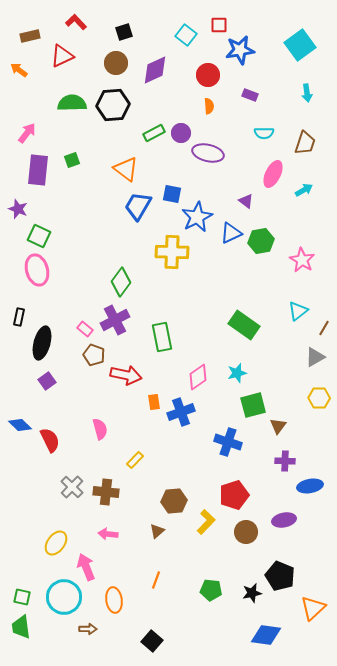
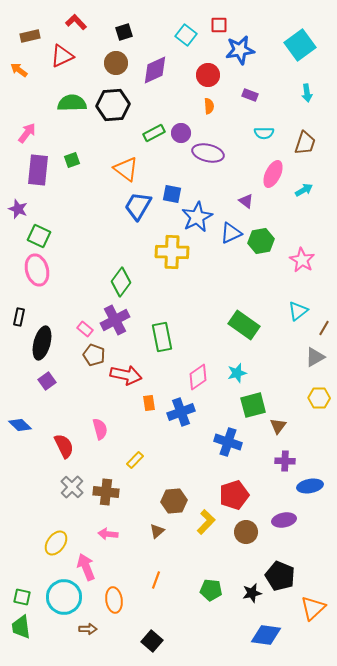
orange rectangle at (154, 402): moved 5 px left, 1 px down
red semicircle at (50, 440): moved 14 px right, 6 px down
